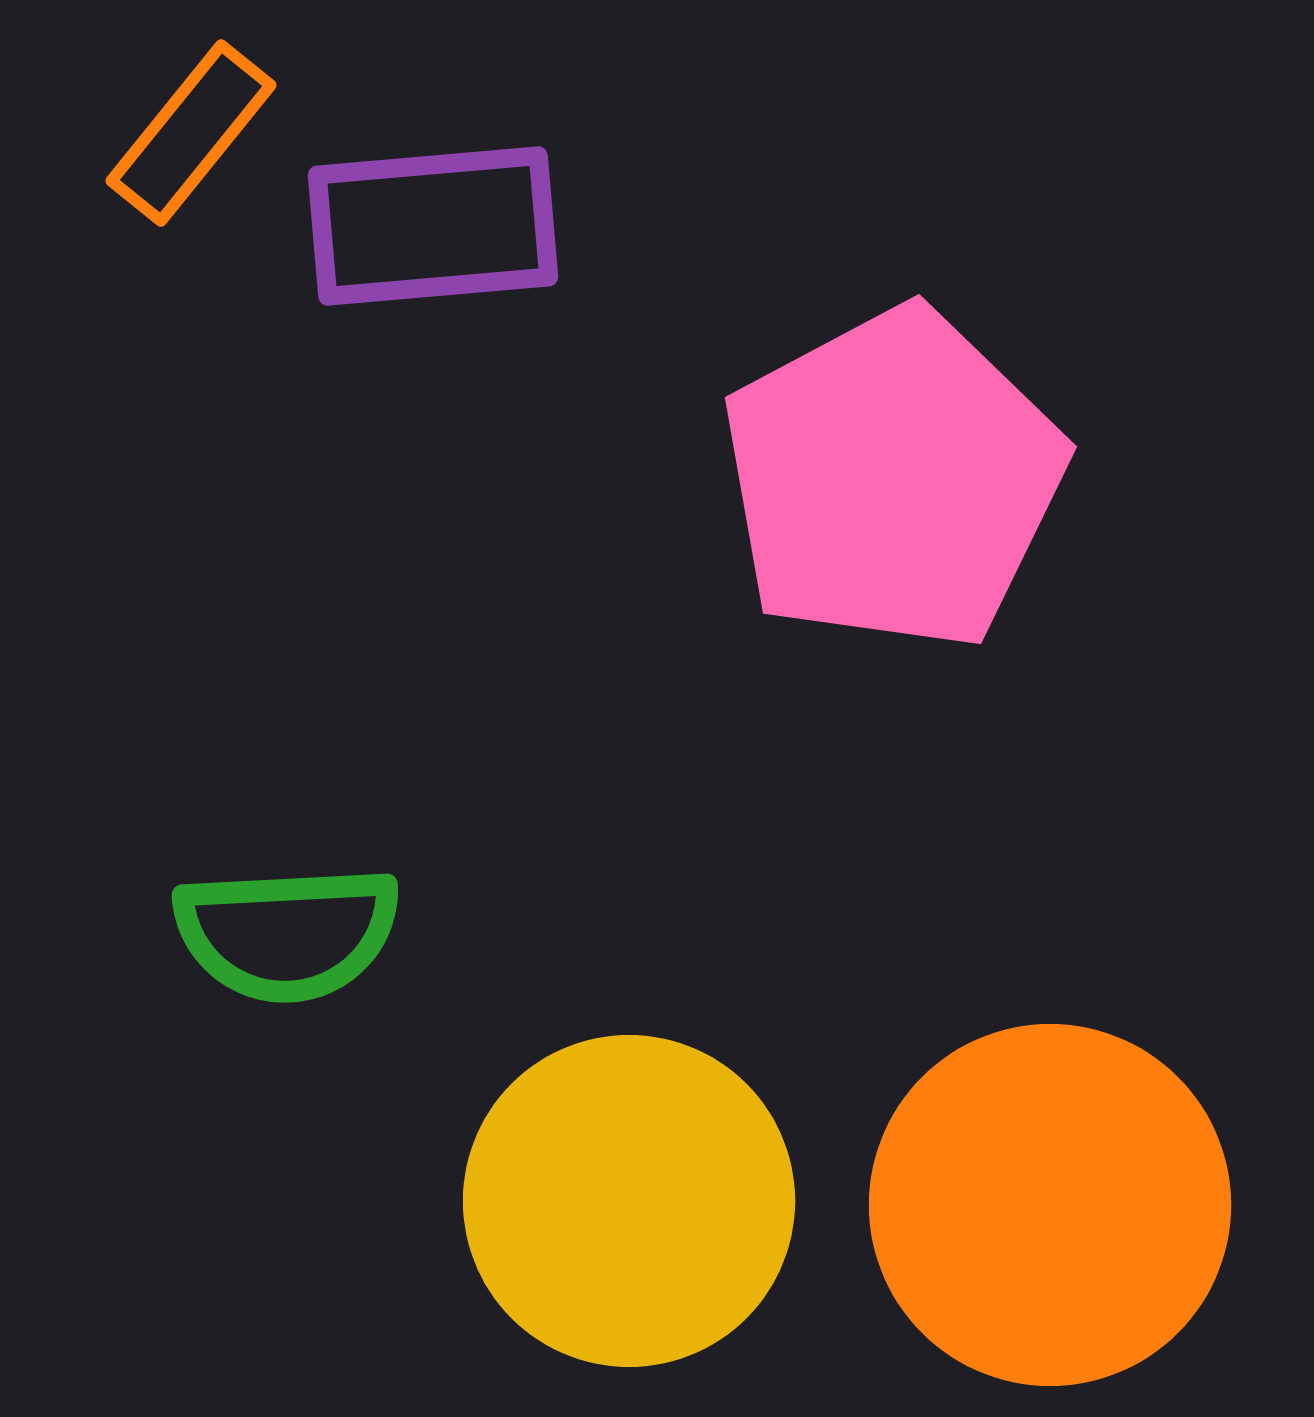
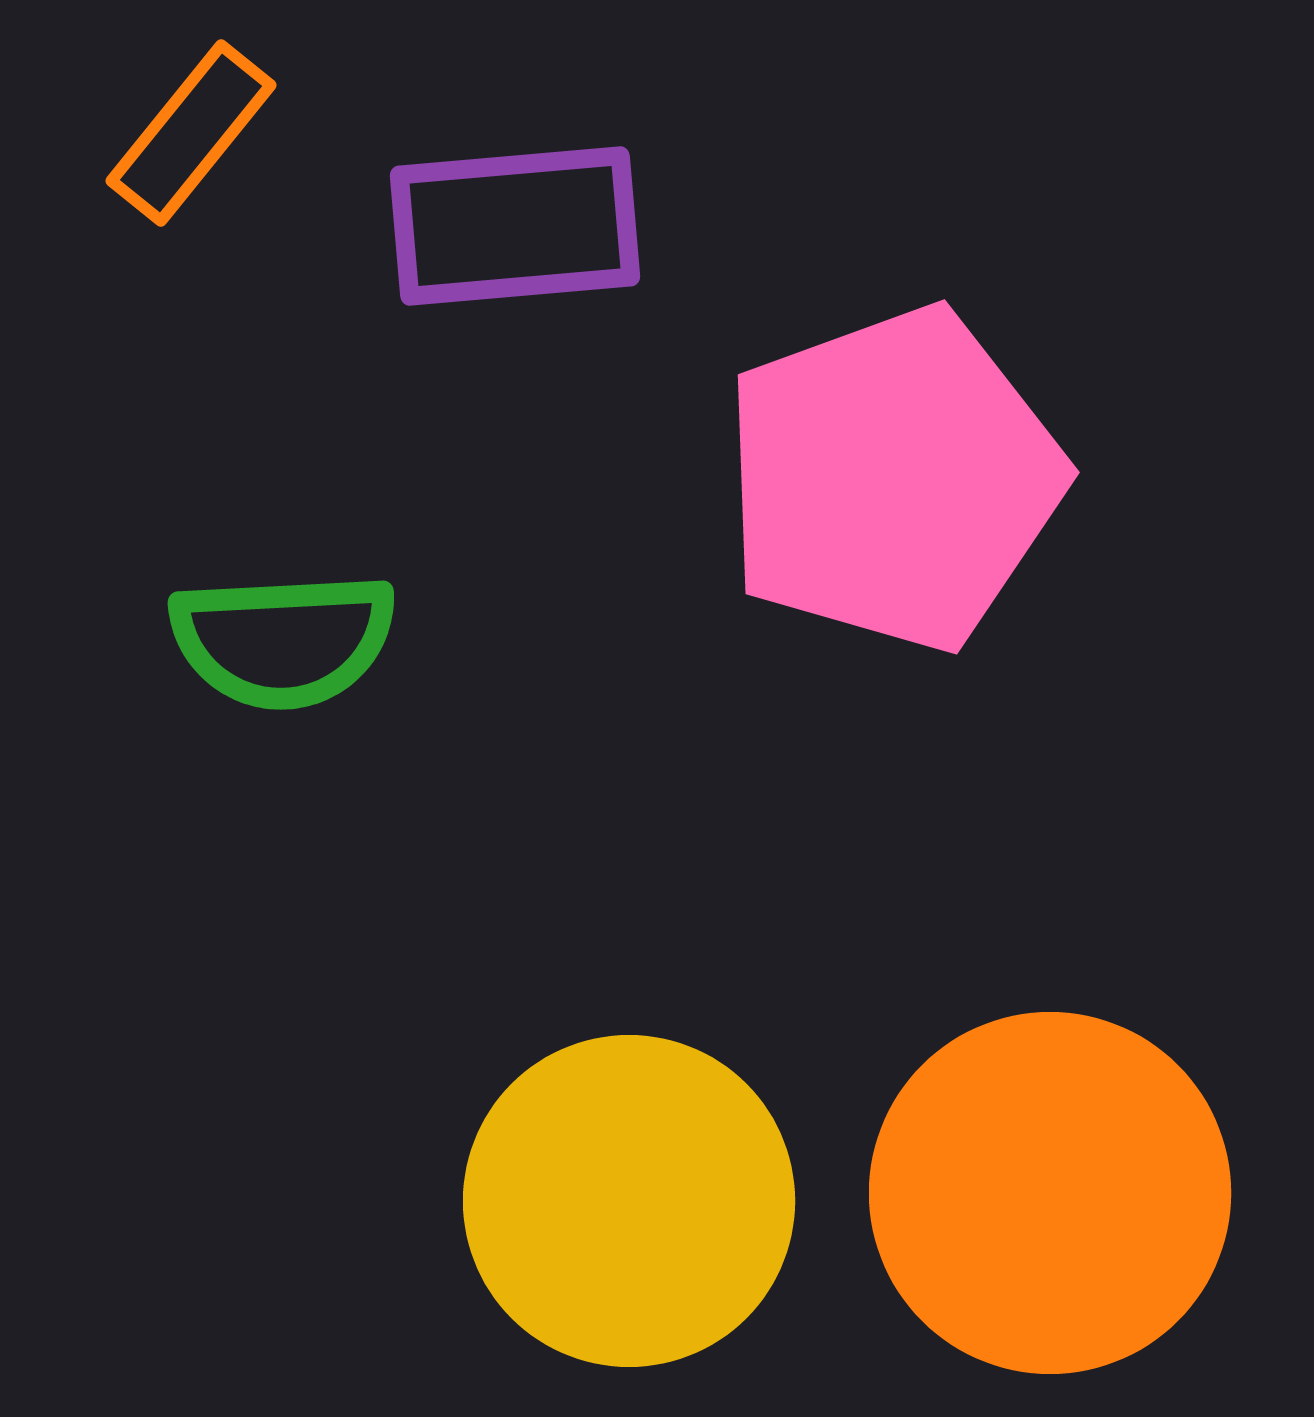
purple rectangle: moved 82 px right
pink pentagon: rotated 8 degrees clockwise
green semicircle: moved 4 px left, 293 px up
orange circle: moved 12 px up
